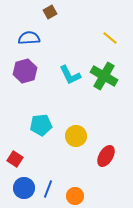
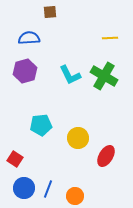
brown square: rotated 24 degrees clockwise
yellow line: rotated 42 degrees counterclockwise
yellow circle: moved 2 px right, 2 px down
